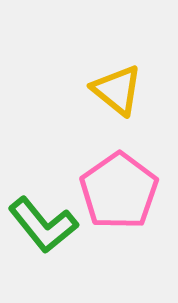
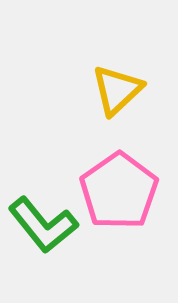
yellow triangle: rotated 38 degrees clockwise
